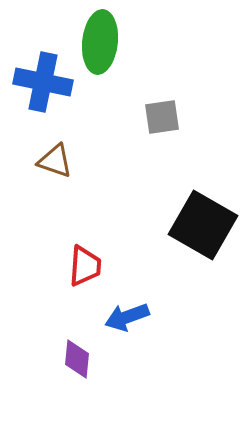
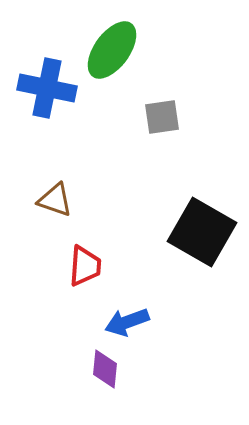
green ellipse: moved 12 px right, 8 px down; rotated 30 degrees clockwise
blue cross: moved 4 px right, 6 px down
brown triangle: moved 39 px down
black square: moved 1 px left, 7 px down
blue arrow: moved 5 px down
purple diamond: moved 28 px right, 10 px down
